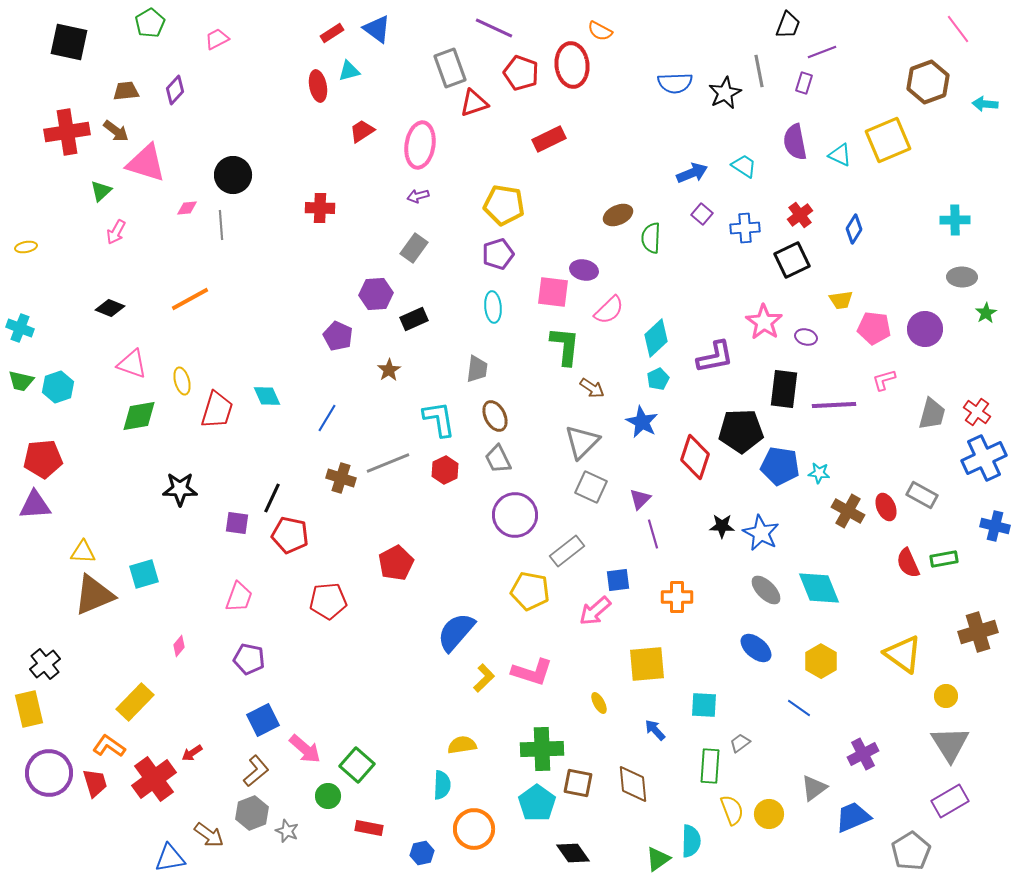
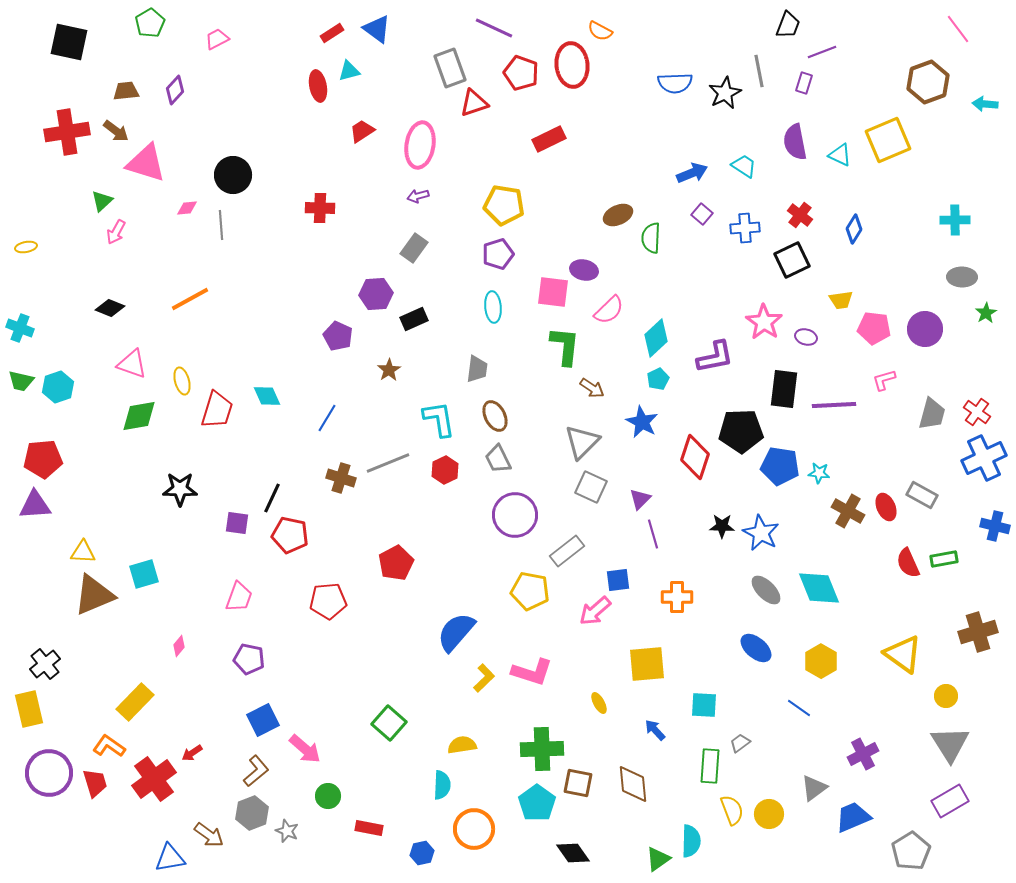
green triangle at (101, 191): moved 1 px right, 10 px down
red cross at (800, 215): rotated 15 degrees counterclockwise
green square at (357, 765): moved 32 px right, 42 px up
